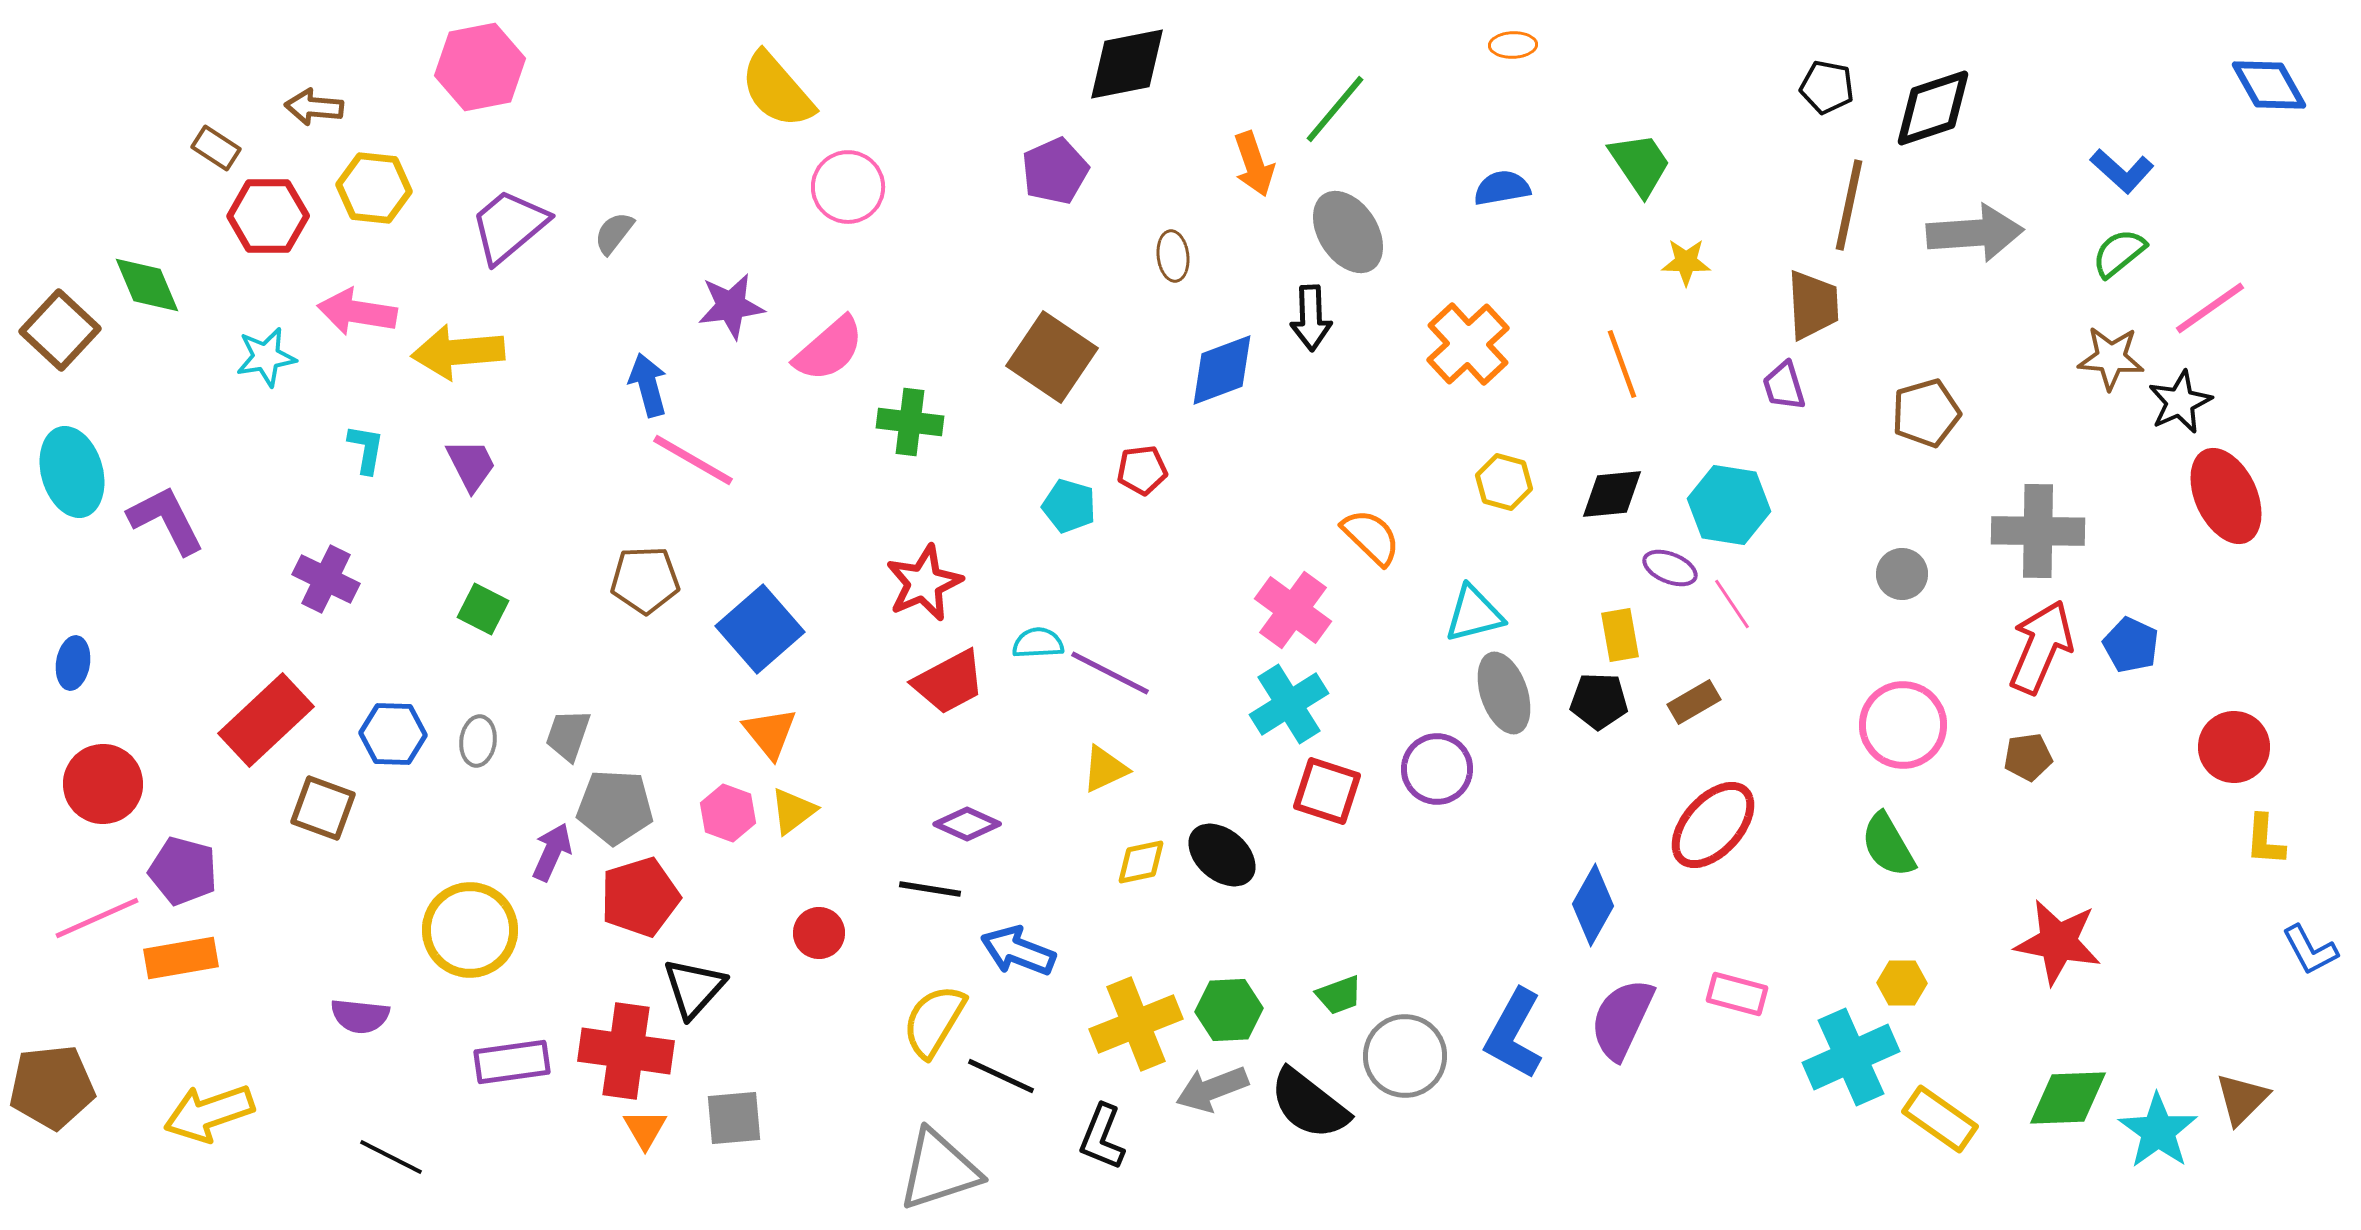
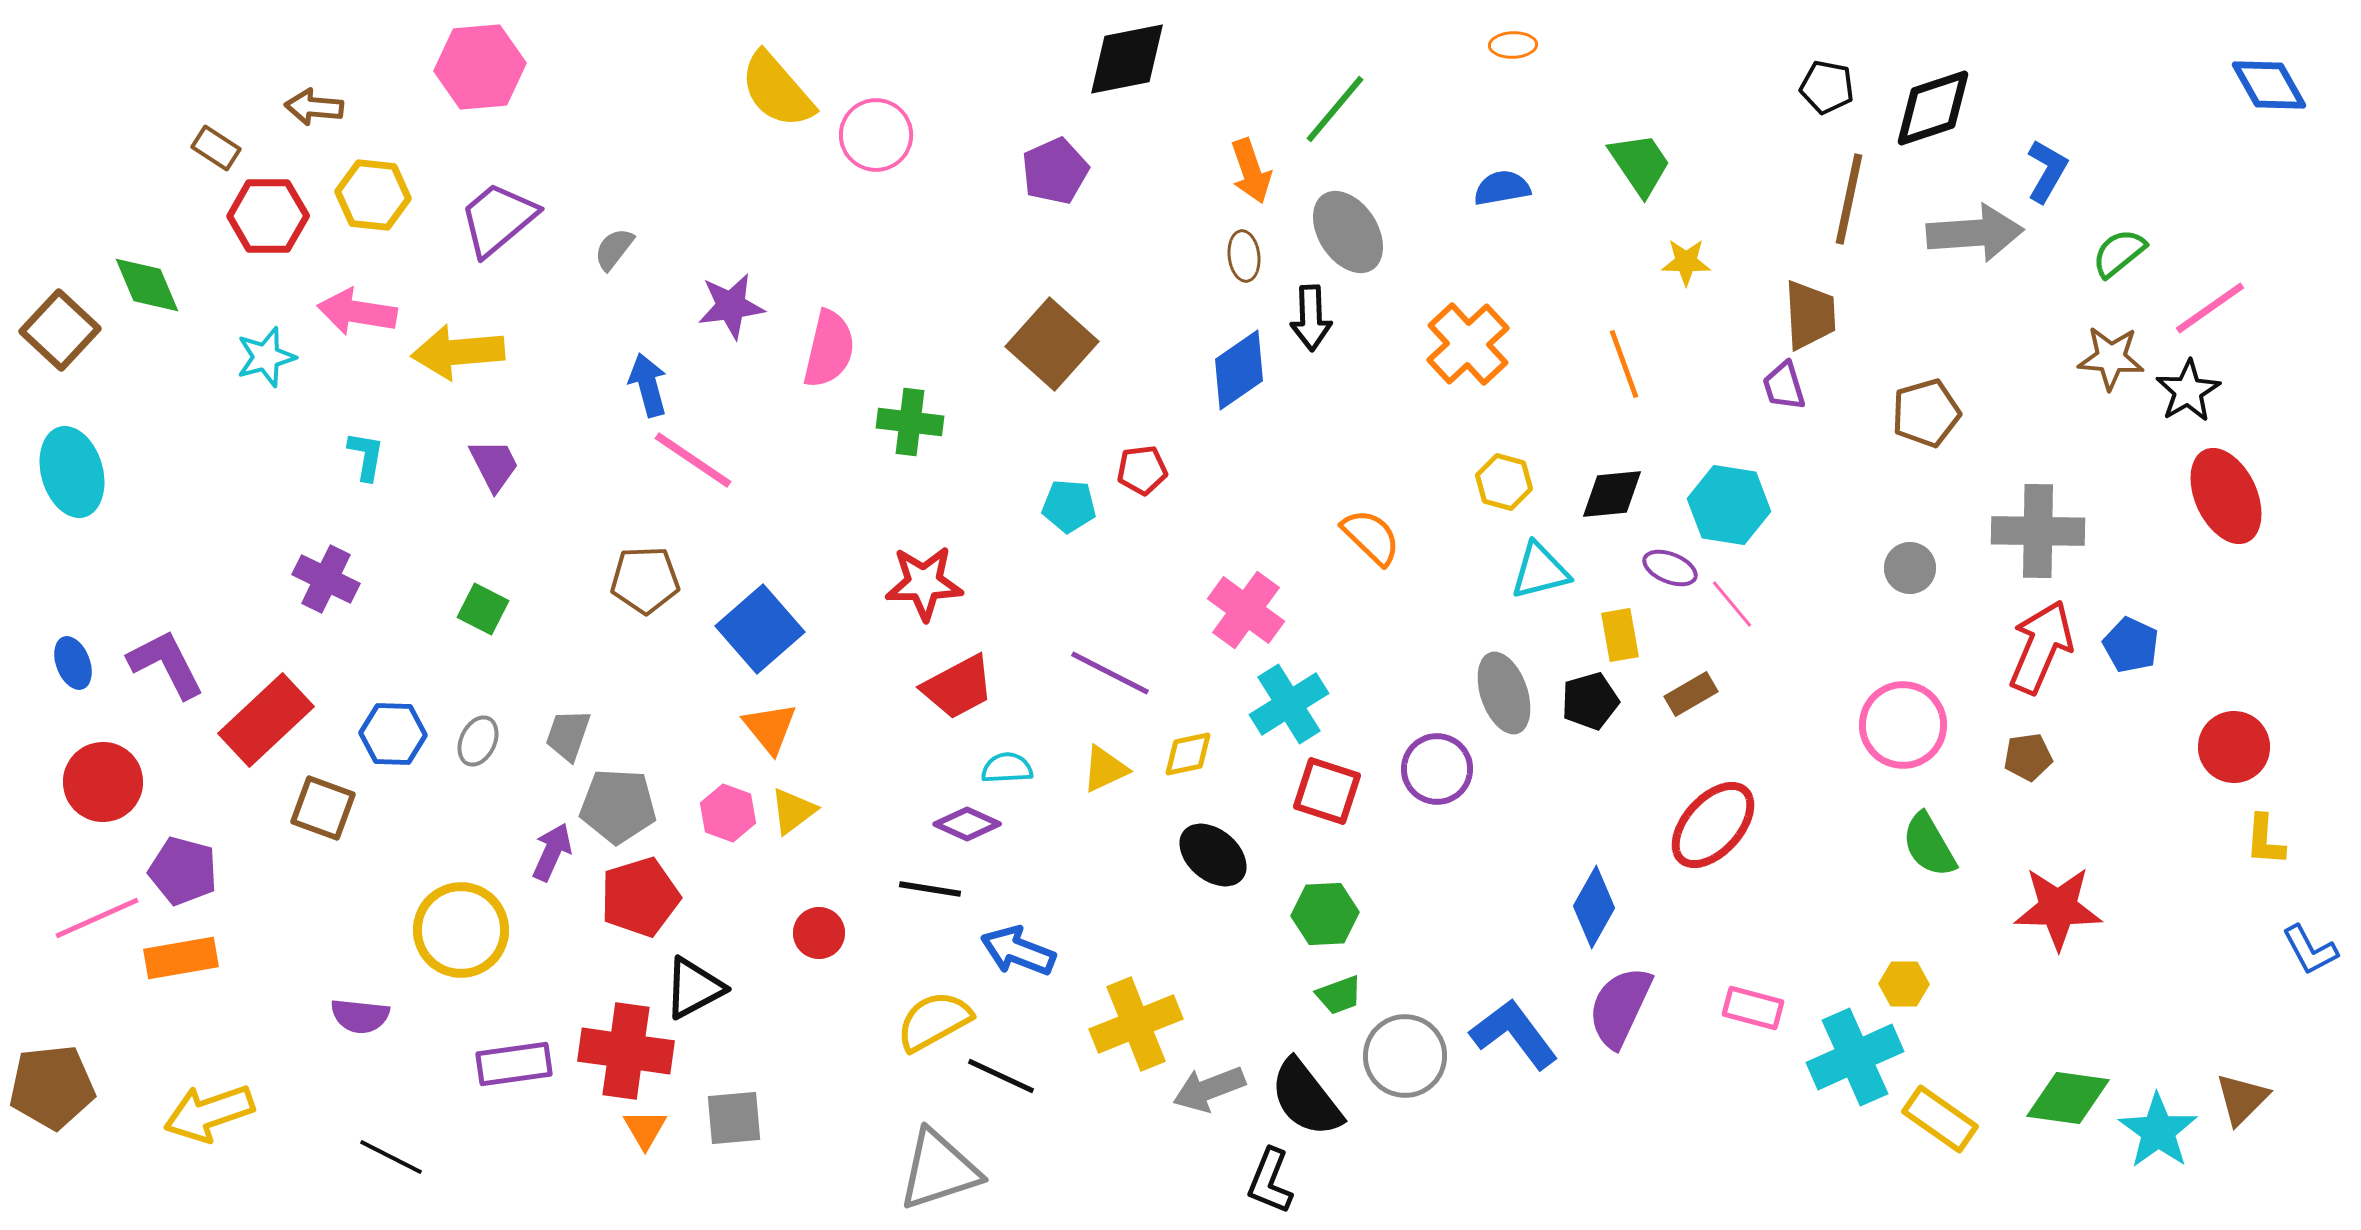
black diamond at (1127, 64): moved 5 px up
pink hexagon at (480, 67): rotated 6 degrees clockwise
orange arrow at (1254, 164): moved 3 px left, 7 px down
blue L-shape at (2122, 171): moved 75 px left; rotated 102 degrees counterclockwise
pink circle at (848, 187): moved 28 px right, 52 px up
yellow hexagon at (374, 188): moved 1 px left, 7 px down
brown line at (1849, 205): moved 6 px up
purple trapezoid at (509, 226): moved 11 px left, 7 px up
gray semicircle at (614, 233): moved 16 px down
brown ellipse at (1173, 256): moved 71 px right
brown trapezoid at (1813, 305): moved 3 px left, 10 px down
pink semicircle at (829, 349): rotated 36 degrees counterclockwise
cyan star at (266, 357): rotated 6 degrees counterclockwise
brown square at (1052, 357): moved 13 px up; rotated 8 degrees clockwise
orange line at (1622, 364): moved 2 px right
blue diamond at (1222, 370): moved 17 px right; rotated 14 degrees counterclockwise
black star at (2180, 402): moved 8 px right, 11 px up; rotated 6 degrees counterclockwise
cyan L-shape at (366, 449): moved 7 px down
pink line at (693, 460): rotated 4 degrees clockwise
purple trapezoid at (471, 465): moved 23 px right
cyan pentagon at (1069, 506): rotated 12 degrees counterclockwise
purple L-shape at (166, 520): moved 144 px down
gray circle at (1902, 574): moved 8 px right, 6 px up
red star at (924, 583): rotated 22 degrees clockwise
pink line at (1732, 604): rotated 6 degrees counterclockwise
pink cross at (1293, 610): moved 47 px left
cyan triangle at (1474, 614): moved 66 px right, 43 px up
cyan semicircle at (1038, 643): moved 31 px left, 125 px down
blue ellipse at (73, 663): rotated 30 degrees counterclockwise
red trapezoid at (949, 682): moved 9 px right, 5 px down
black pentagon at (1599, 701): moved 9 px left; rotated 18 degrees counterclockwise
brown rectangle at (1694, 702): moved 3 px left, 8 px up
orange triangle at (770, 733): moved 5 px up
gray ellipse at (478, 741): rotated 18 degrees clockwise
red circle at (103, 784): moved 2 px up
gray pentagon at (615, 807): moved 3 px right, 1 px up
green semicircle at (1888, 845): moved 41 px right
black ellipse at (1222, 855): moved 9 px left
yellow diamond at (1141, 862): moved 47 px right, 108 px up
blue diamond at (1593, 905): moved 1 px right, 2 px down
yellow circle at (470, 930): moved 9 px left
red star at (2058, 942): moved 34 px up; rotated 10 degrees counterclockwise
yellow hexagon at (1902, 983): moved 2 px right, 1 px down
black triangle at (694, 988): rotated 20 degrees clockwise
pink rectangle at (1737, 994): moved 16 px right, 14 px down
green hexagon at (1229, 1010): moved 96 px right, 96 px up
purple semicircle at (1622, 1019): moved 2 px left, 12 px up
yellow semicircle at (934, 1021): rotated 30 degrees clockwise
blue L-shape at (1514, 1034): rotated 114 degrees clockwise
cyan cross at (1851, 1057): moved 4 px right
purple rectangle at (512, 1062): moved 2 px right, 2 px down
gray arrow at (1212, 1089): moved 3 px left
green diamond at (2068, 1098): rotated 10 degrees clockwise
black semicircle at (1309, 1104): moved 3 px left, 6 px up; rotated 14 degrees clockwise
black L-shape at (1102, 1137): moved 168 px right, 44 px down
